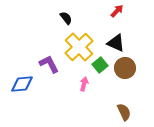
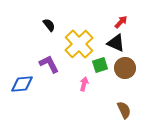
red arrow: moved 4 px right, 11 px down
black semicircle: moved 17 px left, 7 px down
yellow cross: moved 3 px up
green square: rotated 21 degrees clockwise
brown semicircle: moved 2 px up
